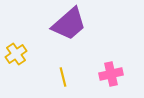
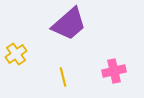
pink cross: moved 3 px right, 3 px up
